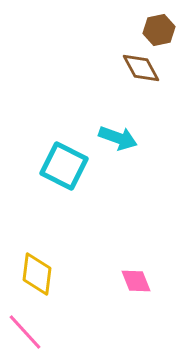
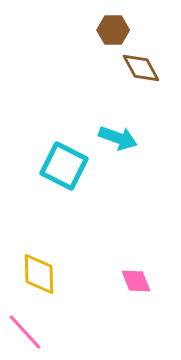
brown hexagon: moved 46 px left; rotated 12 degrees clockwise
yellow diamond: moved 2 px right; rotated 9 degrees counterclockwise
